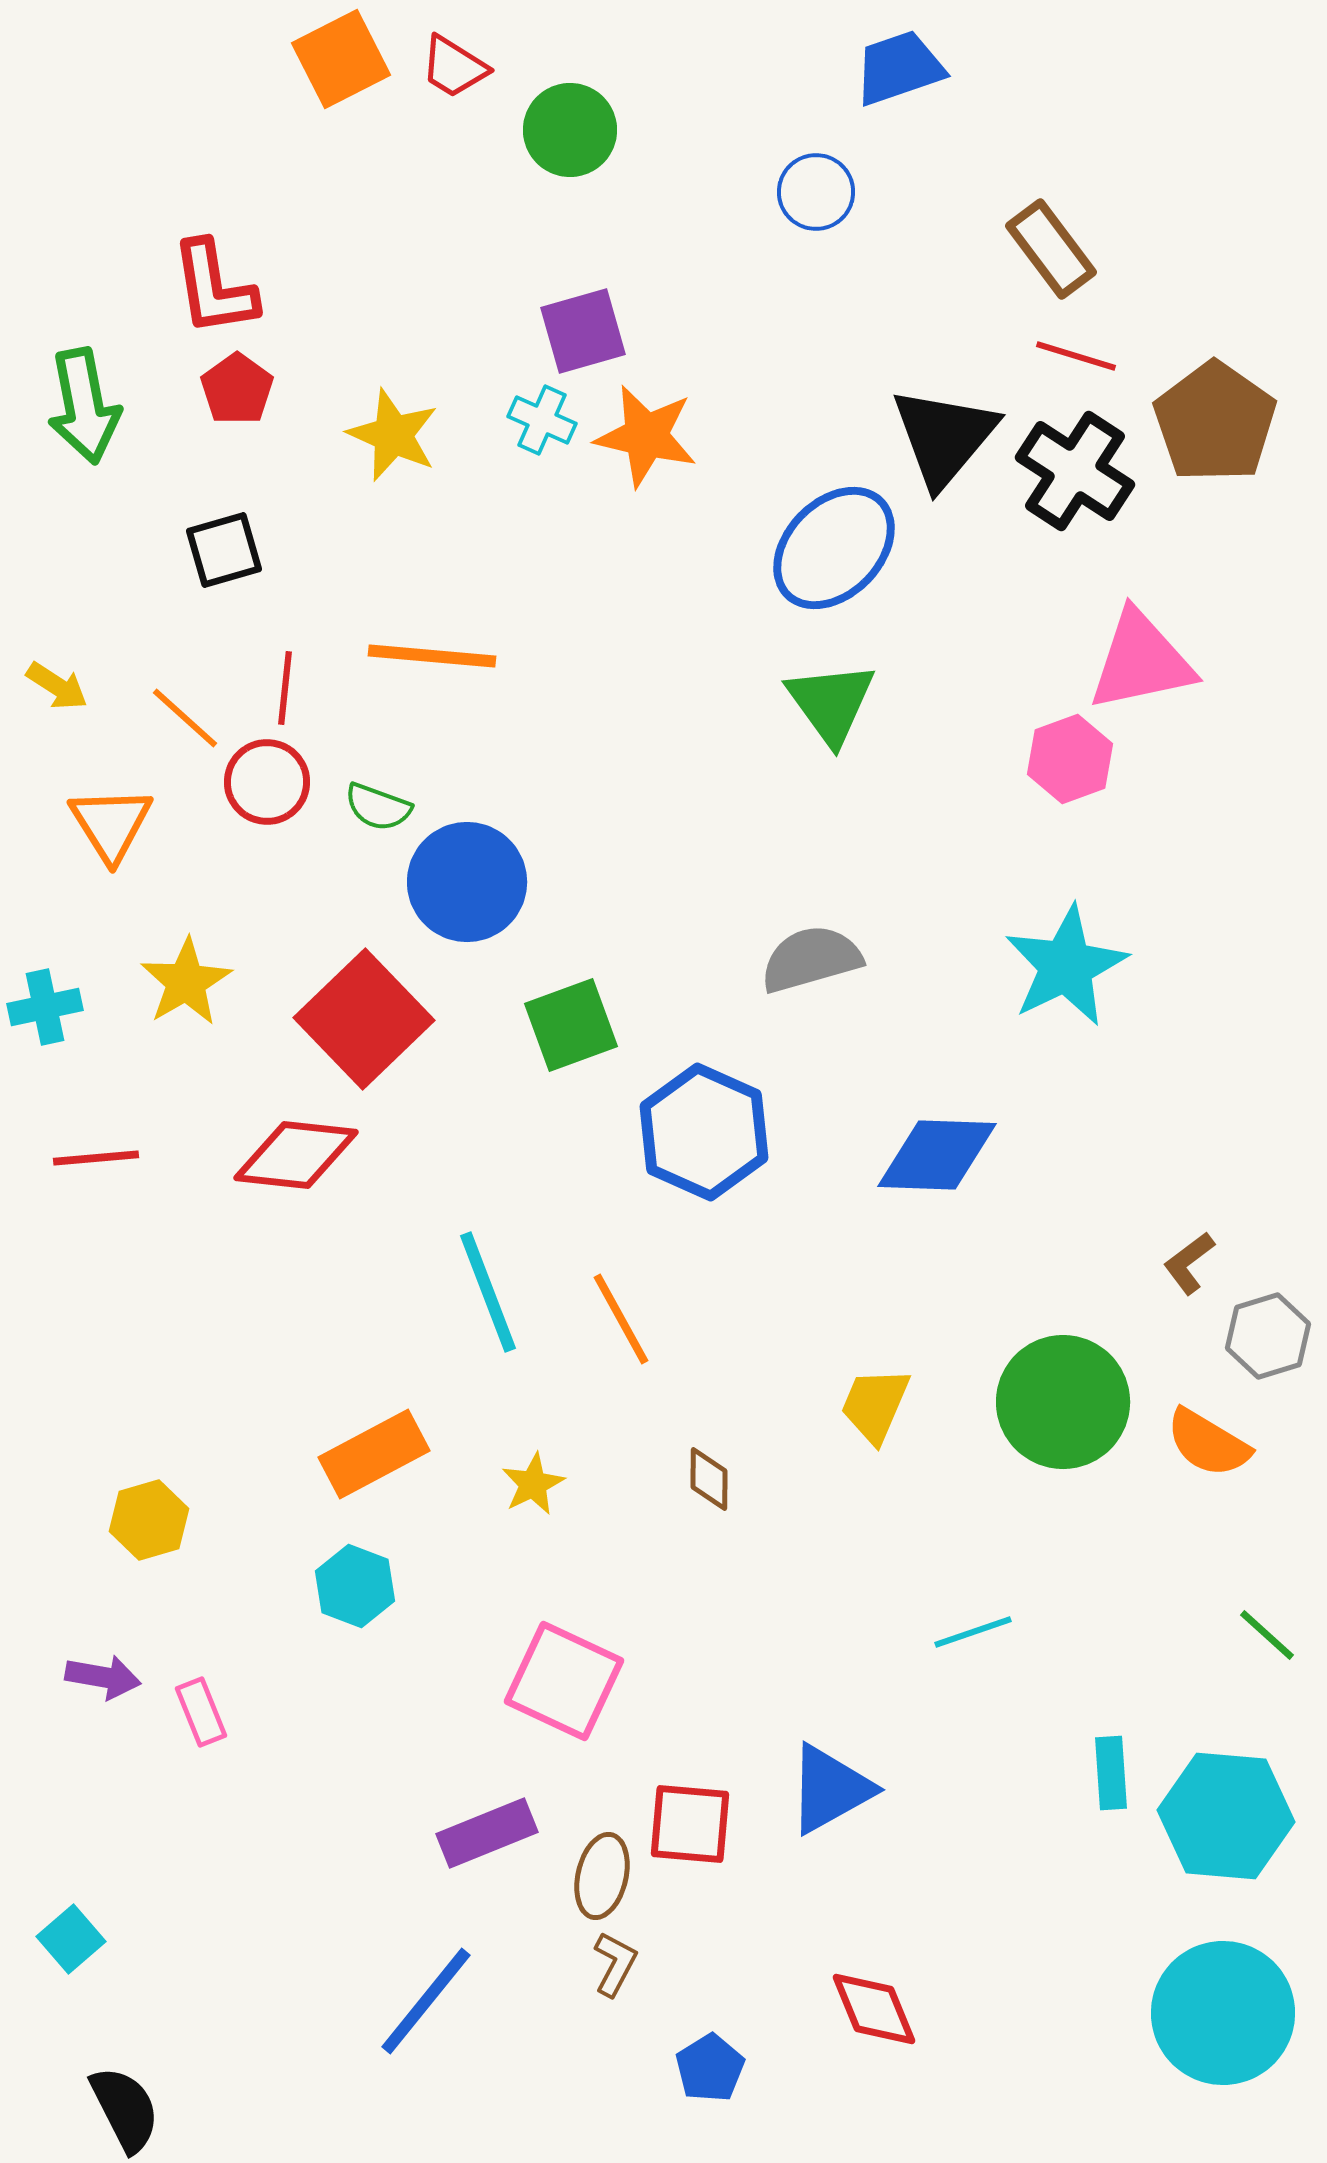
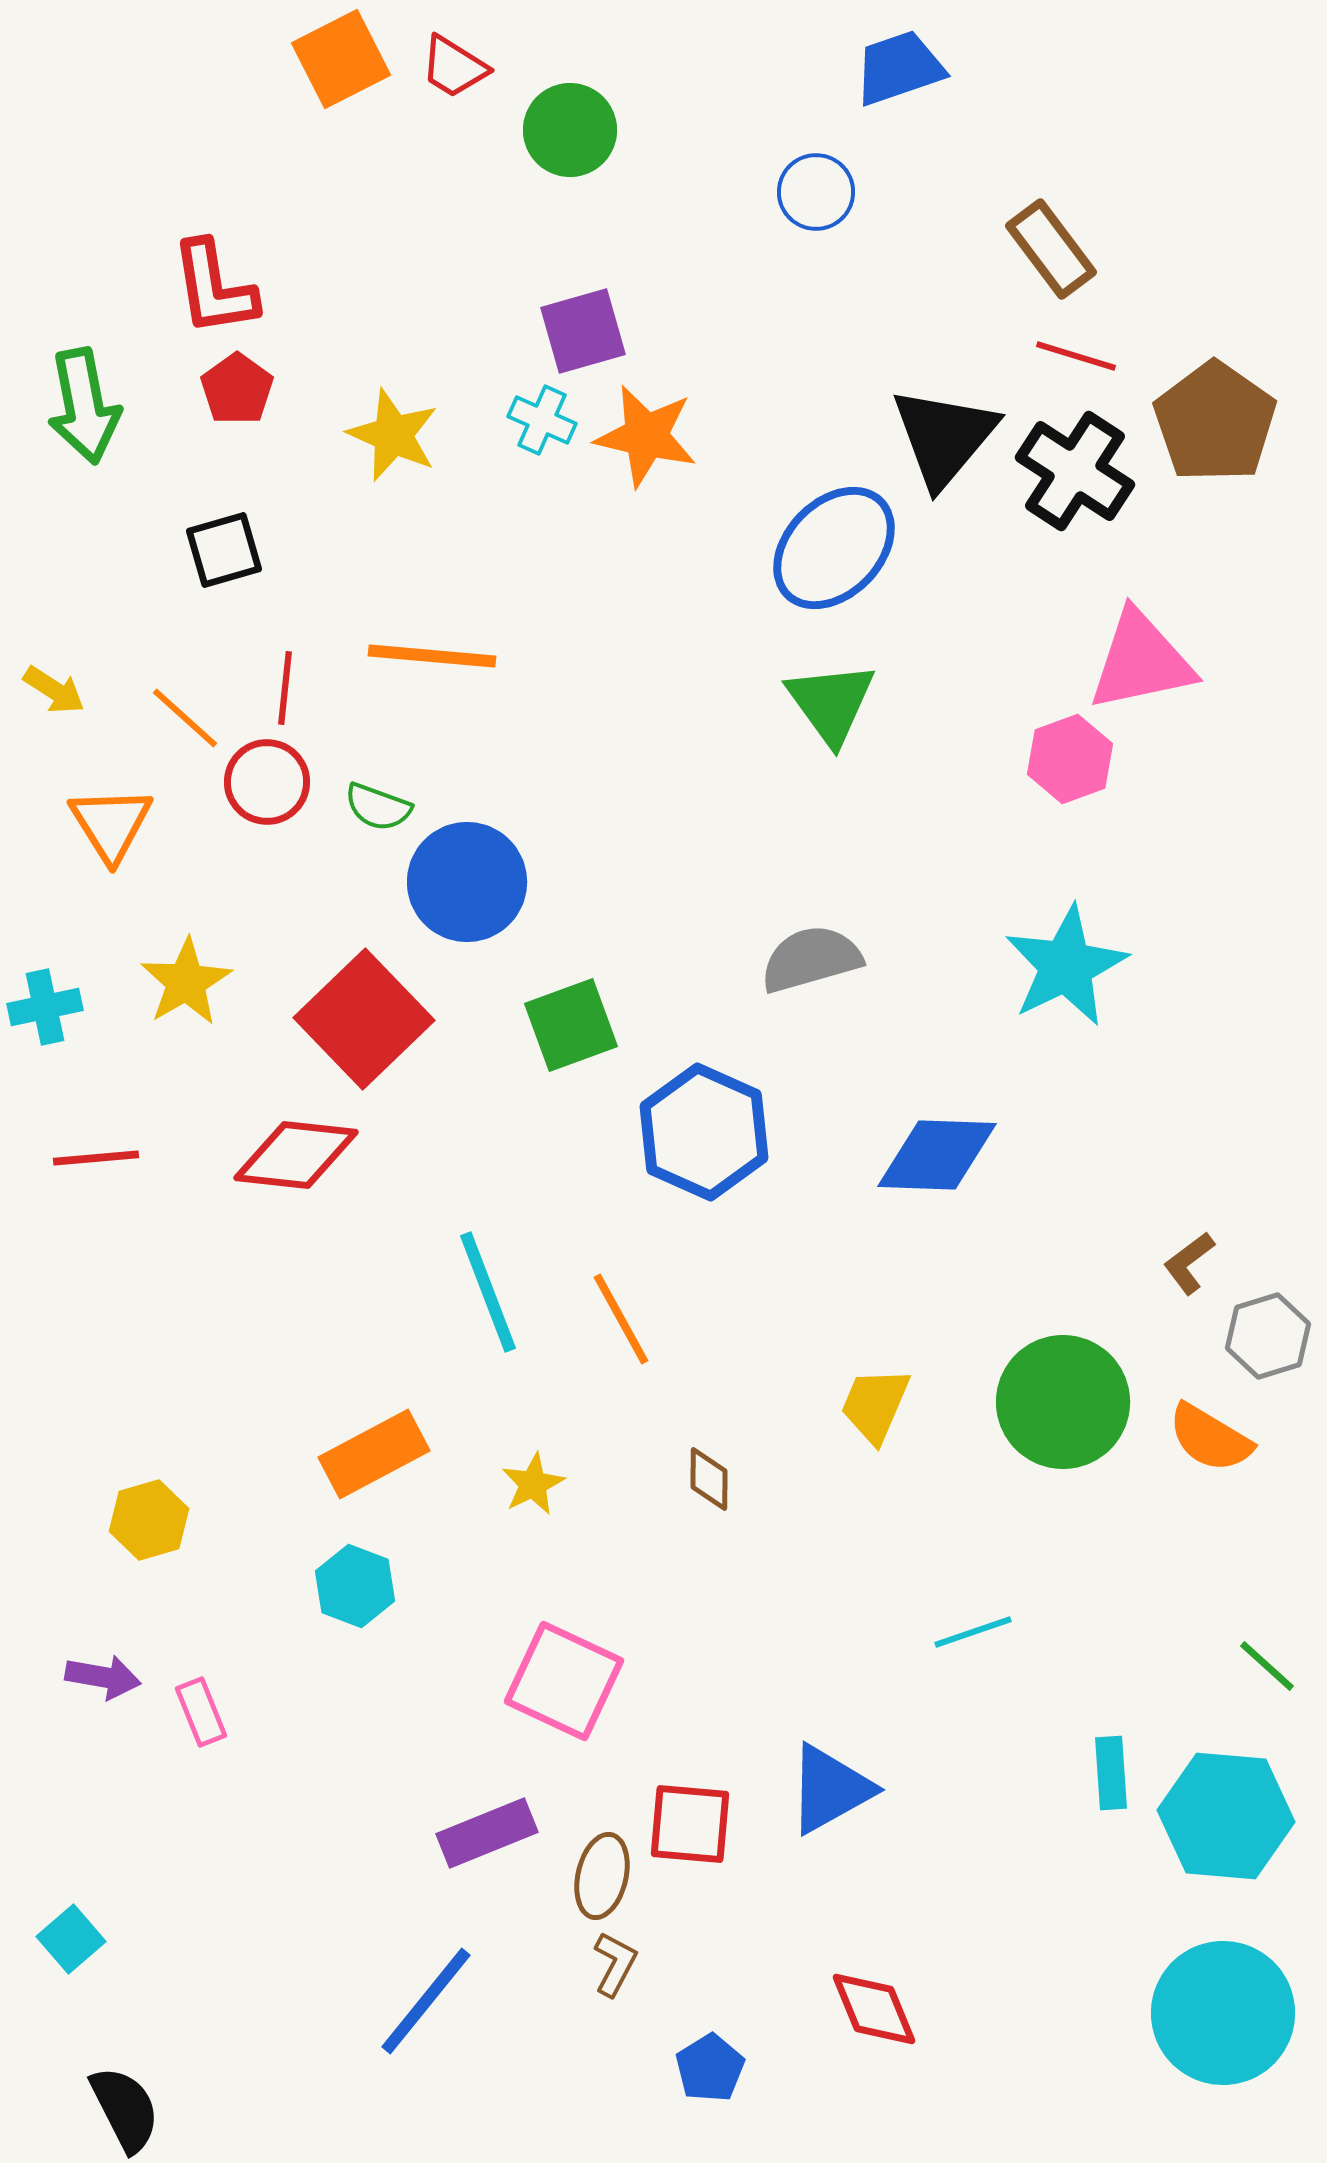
yellow arrow at (57, 686): moved 3 px left, 4 px down
orange semicircle at (1208, 1443): moved 2 px right, 5 px up
green line at (1267, 1635): moved 31 px down
